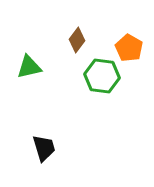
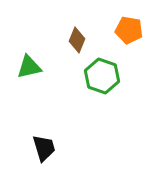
brown diamond: rotated 15 degrees counterclockwise
orange pentagon: moved 18 px up; rotated 20 degrees counterclockwise
green hexagon: rotated 12 degrees clockwise
